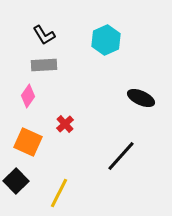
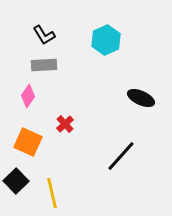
yellow line: moved 7 px left; rotated 40 degrees counterclockwise
